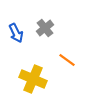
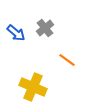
blue arrow: rotated 24 degrees counterclockwise
yellow cross: moved 8 px down
